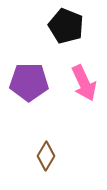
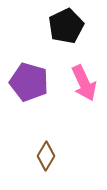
black pentagon: rotated 24 degrees clockwise
purple pentagon: rotated 15 degrees clockwise
